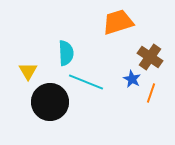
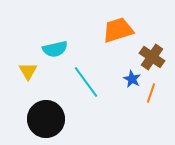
orange trapezoid: moved 8 px down
cyan semicircle: moved 11 px left, 4 px up; rotated 80 degrees clockwise
brown cross: moved 2 px right
cyan line: rotated 32 degrees clockwise
black circle: moved 4 px left, 17 px down
